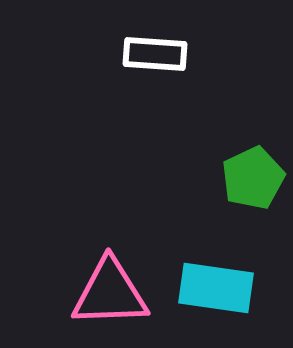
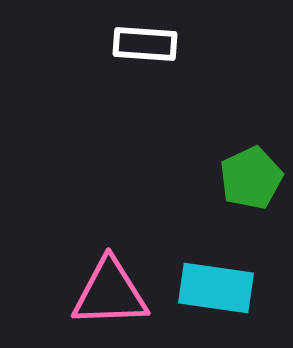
white rectangle: moved 10 px left, 10 px up
green pentagon: moved 2 px left
